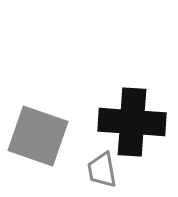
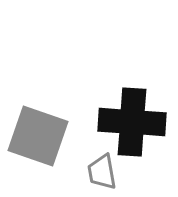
gray trapezoid: moved 2 px down
